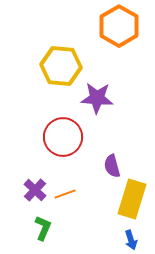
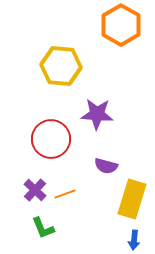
orange hexagon: moved 2 px right, 1 px up
purple star: moved 16 px down
red circle: moved 12 px left, 2 px down
purple semicircle: moved 6 px left; rotated 60 degrees counterclockwise
green L-shape: rotated 135 degrees clockwise
blue arrow: moved 3 px right; rotated 24 degrees clockwise
